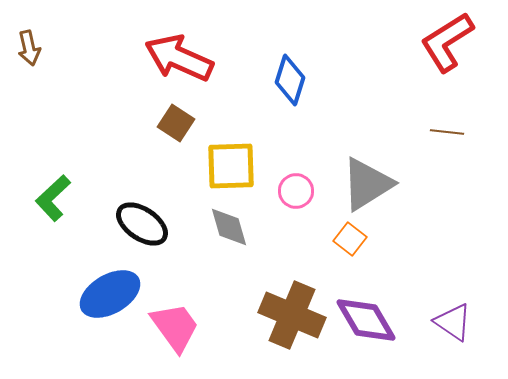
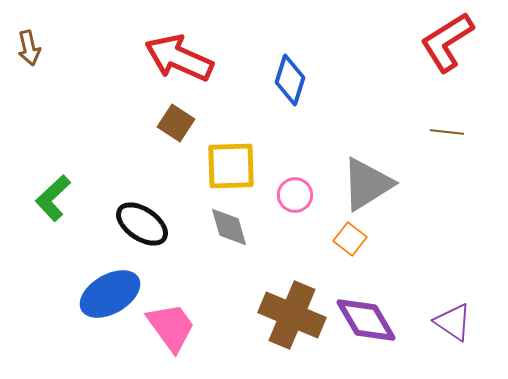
pink circle: moved 1 px left, 4 px down
pink trapezoid: moved 4 px left
